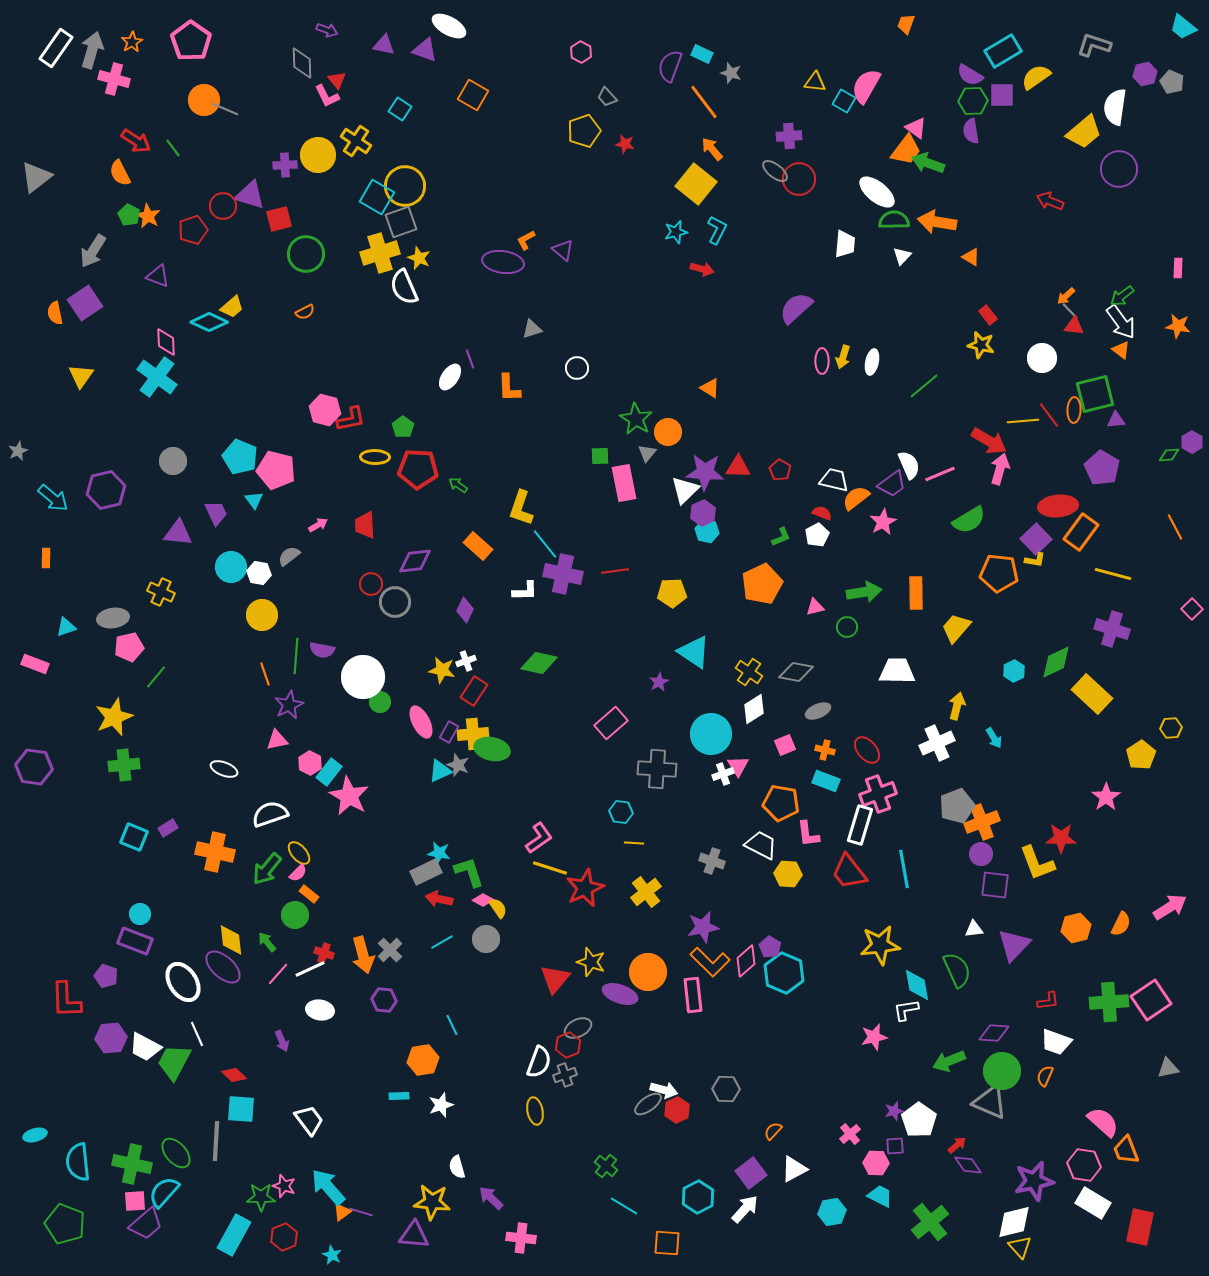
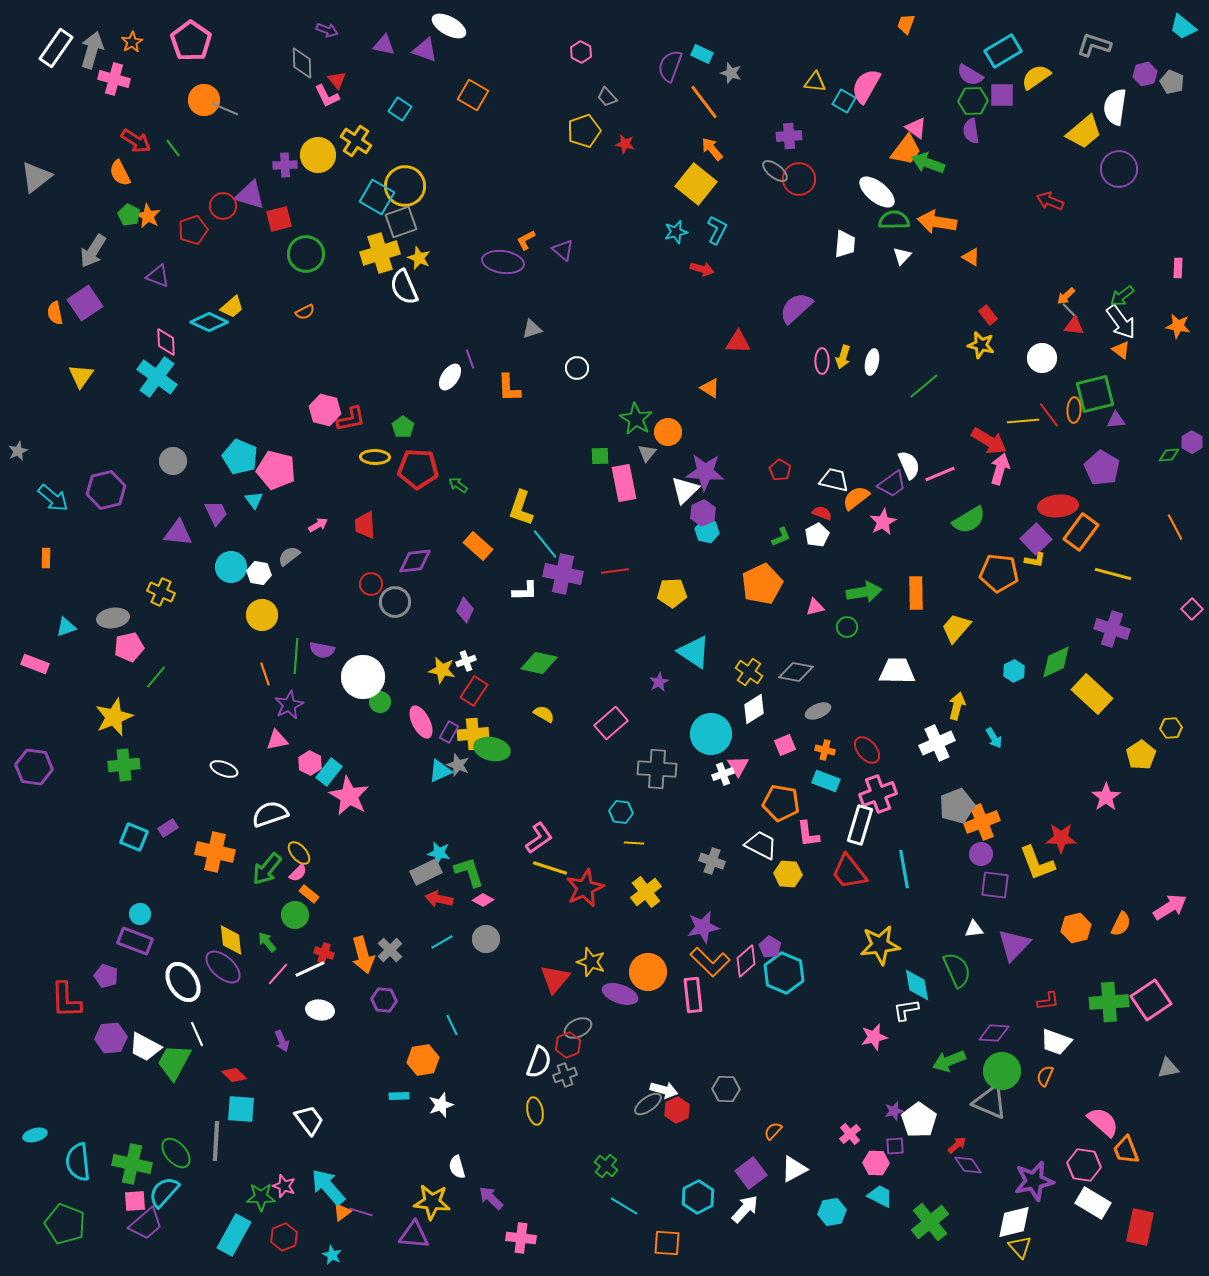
red triangle at (738, 467): moved 125 px up
yellow semicircle at (498, 908): moved 46 px right, 194 px up; rotated 25 degrees counterclockwise
